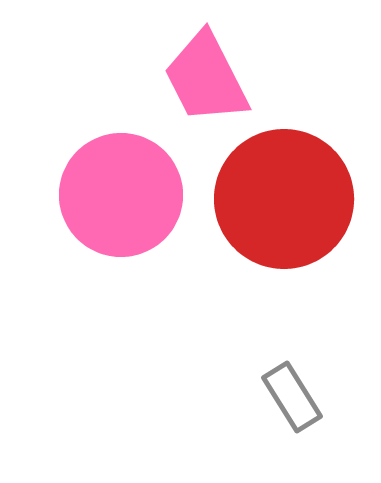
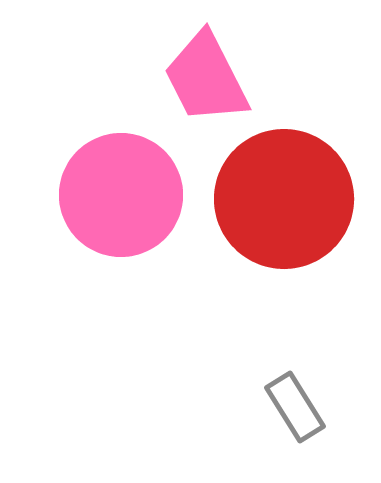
gray rectangle: moved 3 px right, 10 px down
